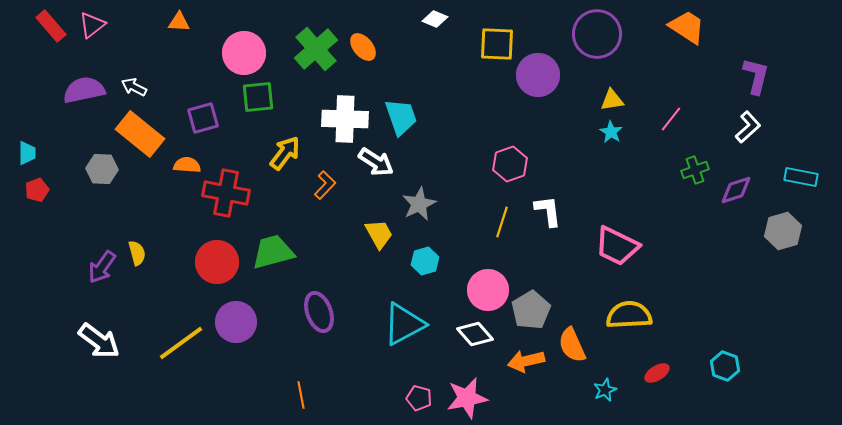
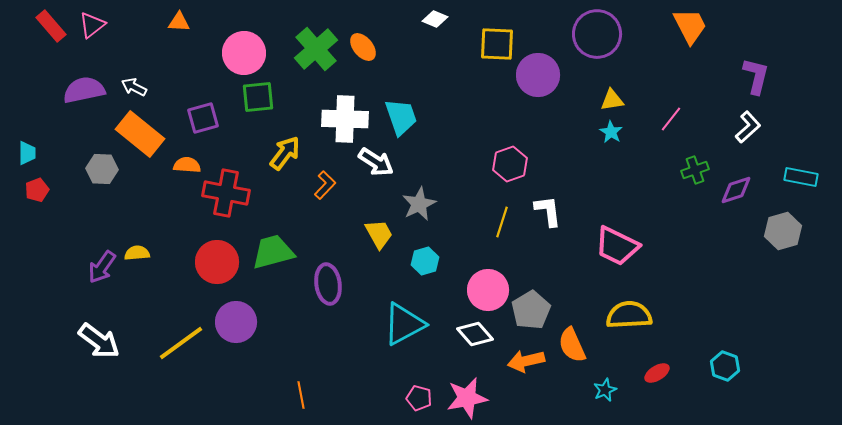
orange trapezoid at (687, 27): moved 3 px right, 1 px up; rotated 30 degrees clockwise
yellow semicircle at (137, 253): rotated 80 degrees counterclockwise
purple ellipse at (319, 312): moved 9 px right, 28 px up; rotated 12 degrees clockwise
